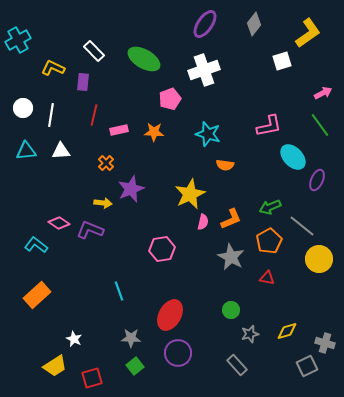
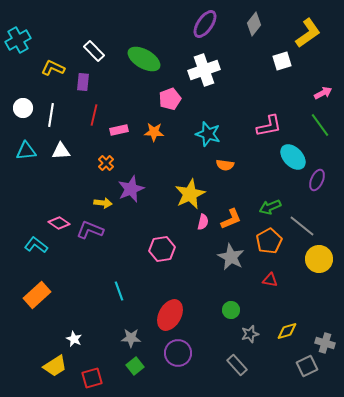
red triangle at (267, 278): moved 3 px right, 2 px down
